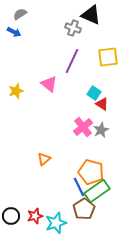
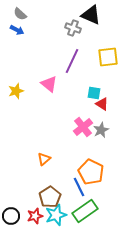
gray semicircle: rotated 104 degrees counterclockwise
blue arrow: moved 3 px right, 2 px up
cyan square: rotated 24 degrees counterclockwise
orange pentagon: rotated 10 degrees clockwise
green rectangle: moved 12 px left, 20 px down
brown pentagon: moved 34 px left, 12 px up
cyan star: moved 8 px up
